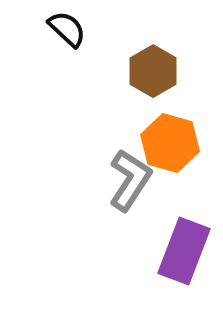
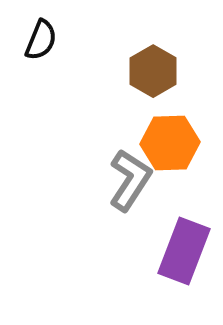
black semicircle: moved 26 px left, 11 px down; rotated 69 degrees clockwise
orange hexagon: rotated 18 degrees counterclockwise
